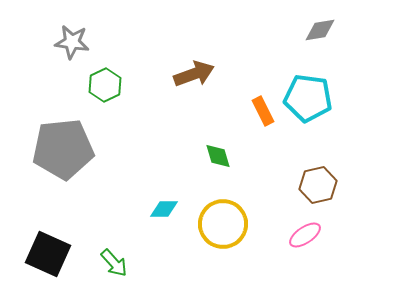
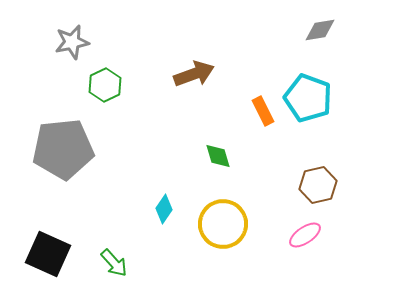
gray star: rotated 20 degrees counterclockwise
cyan pentagon: rotated 12 degrees clockwise
cyan diamond: rotated 56 degrees counterclockwise
